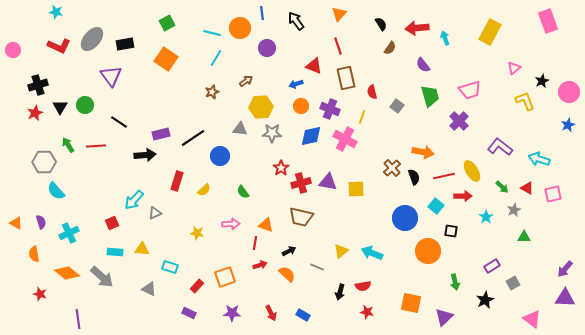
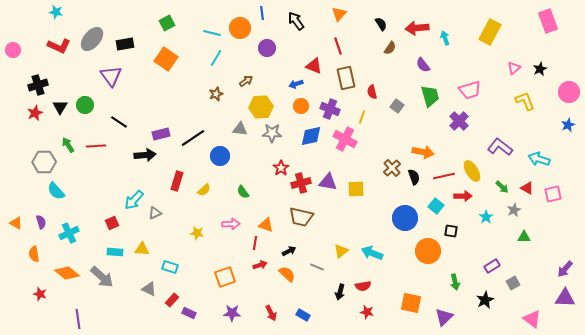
black star at (542, 81): moved 2 px left, 12 px up
brown star at (212, 92): moved 4 px right, 2 px down
red rectangle at (197, 286): moved 25 px left, 14 px down
